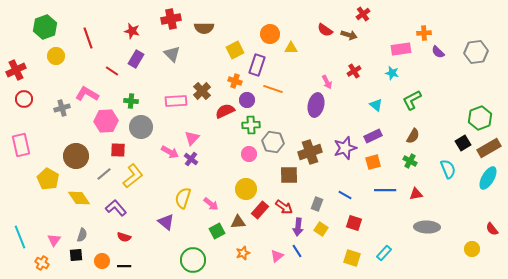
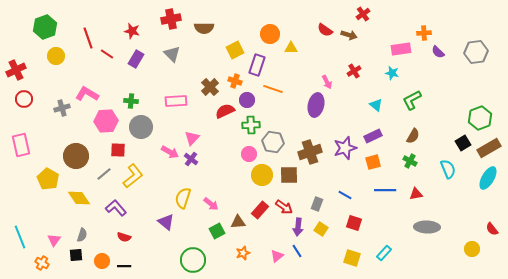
red line at (112, 71): moved 5 px left, 17 px up
brown cross at (202, 91): moved 8 px right, 4 px up
yellow circle at (246, 189): moved 16 px right, 14 px up
